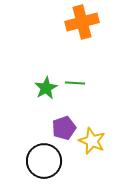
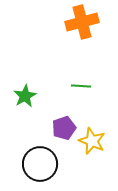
green line: moved 6 px right, 3 px down
green star: moved 21 px left, 8 px down
black circle: moved 4 px left, 3 px down
